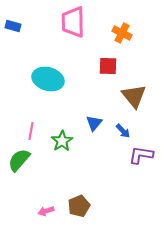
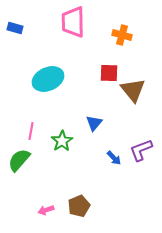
blue rectangle: moved 2 px right, 2 px down
orange cross: moved 2 px down; rotated 12 degrees counterclockwise
red square: moved 1 px right, 7 px down
cyan ellipse: rotated 40 degrees counterclockwise
brown triangle: moved 1 px left, 6 px up
blue arrow: moved 9 px left, 27 px down
purple L-shape: moved 5 px up; rotated 30 degrees counterclockwise
pink arrow: moved 1 px up
